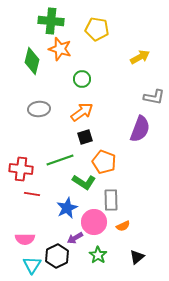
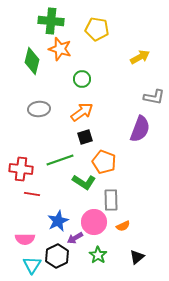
blue star: moved 9 px left, 13 px down
